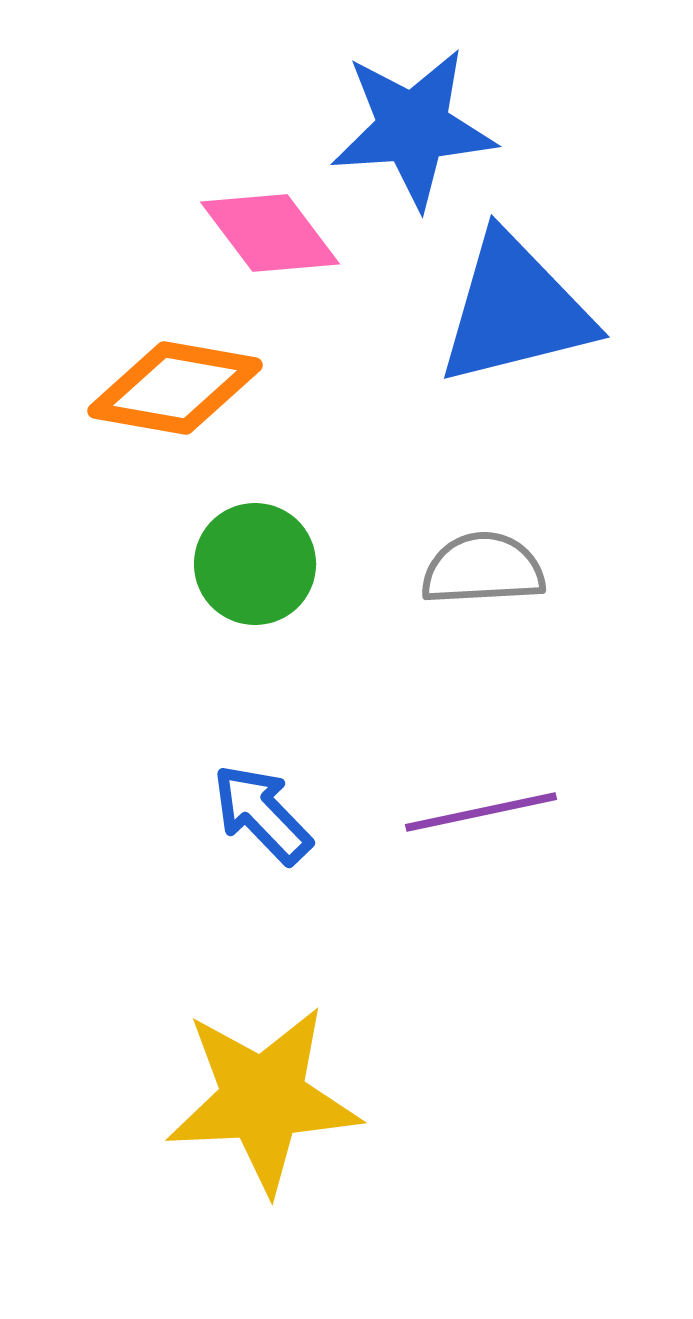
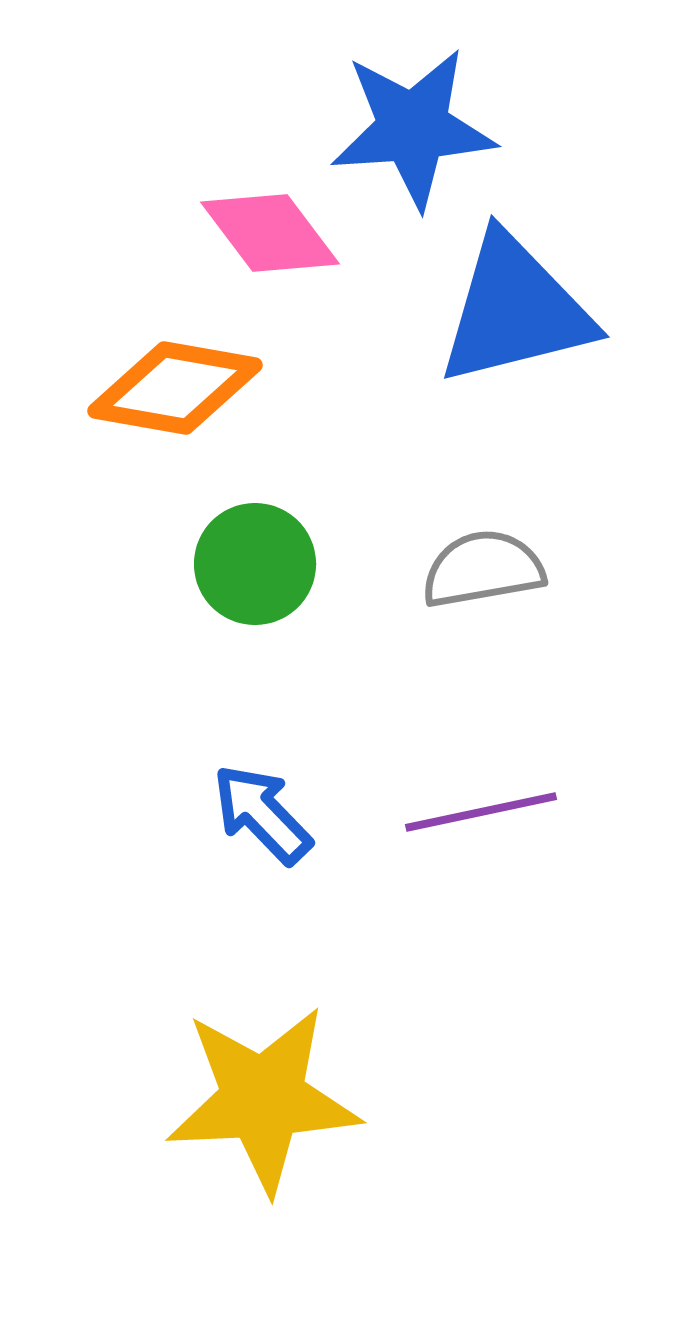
gray semicircle: rotated 7 degrees counterclockwise
